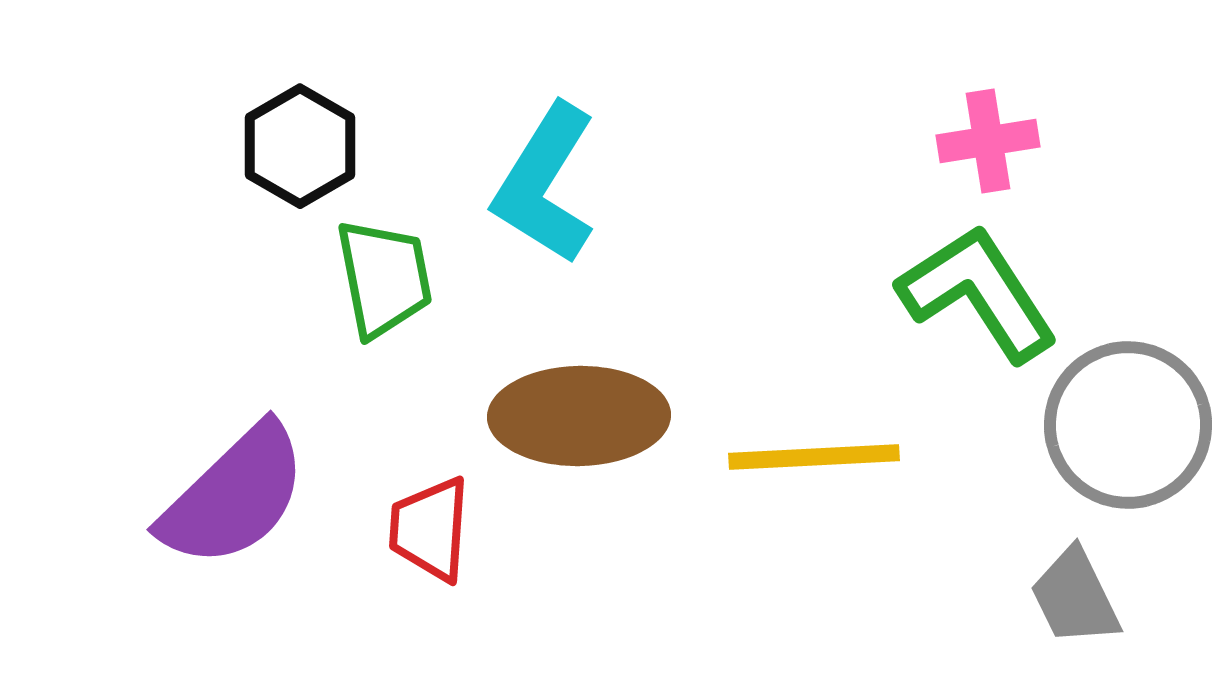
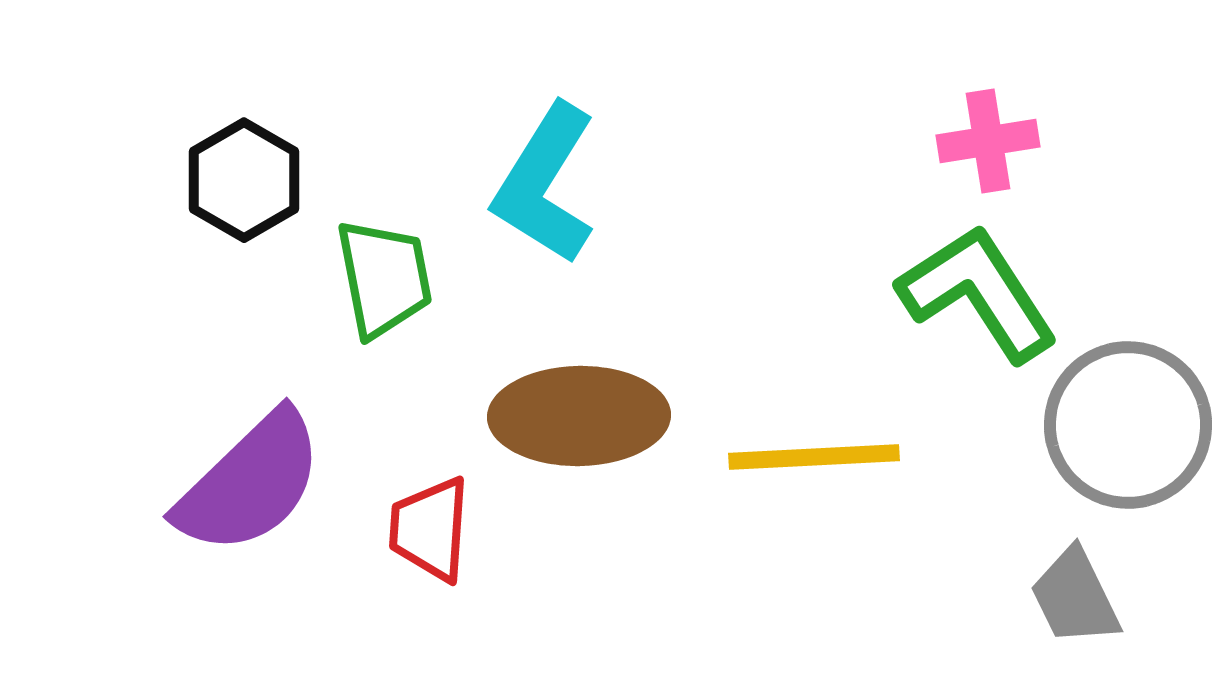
black hexagon: moved 56 px left, 34 px down
purple semicircle: moved 16 px right, 13 px up
